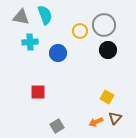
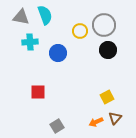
yellow square: rotated 32 degrees clockwise
